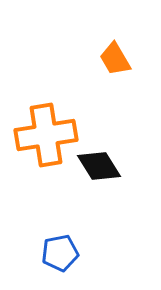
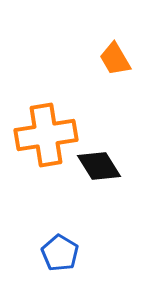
blue pentagon: rotated 30 degrees counterclockwise
